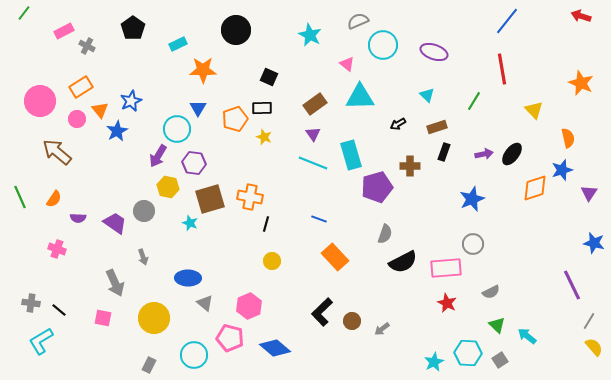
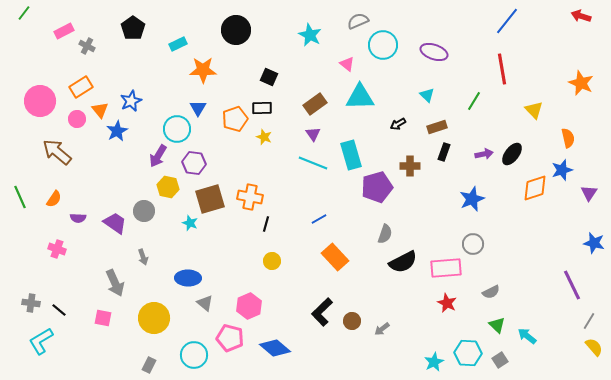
blue line at (319, 219): rotated 49 degrees counterclockwise
